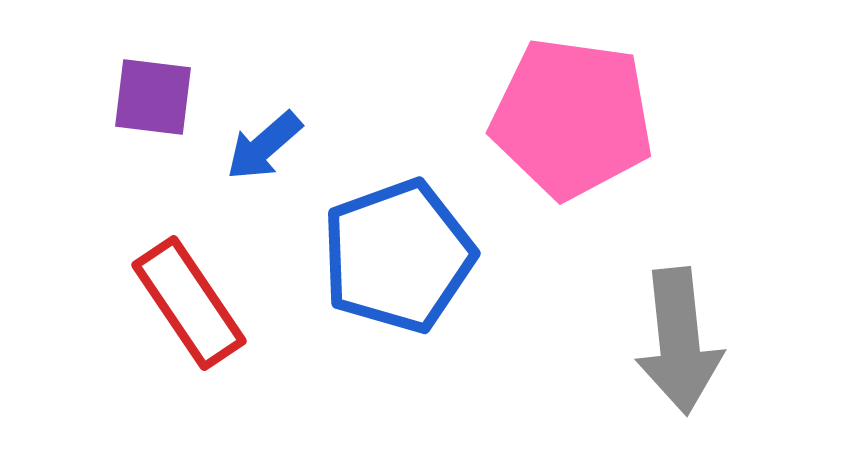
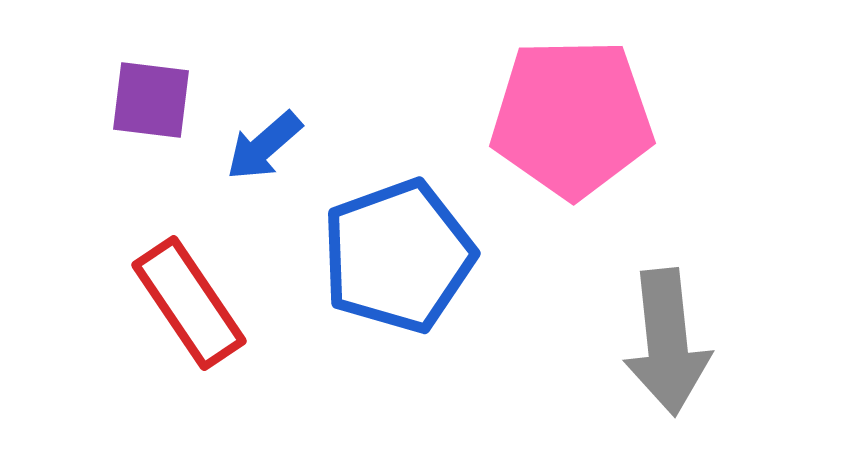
purple square: moved 2 px left, 3 px down
pink pentagon: rotated 9 degrees counterclockwise
gray arrow: moved 12 px left, 1 px down
